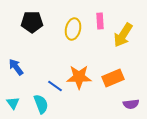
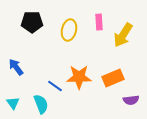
pink rectangle: moved 1 px left, 1 px down
yellow ellipse: moved 4 px left, 1 px down
purple semicircle: moved 4 px up
